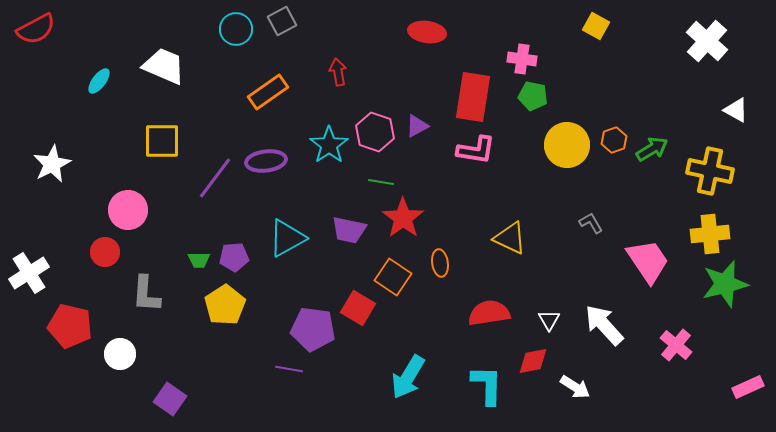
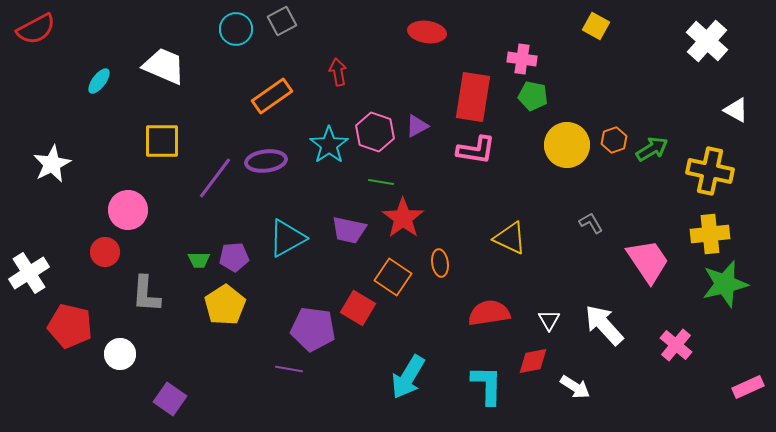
orange rectangle at (268, 92): moved 4 px right, 4 px down
